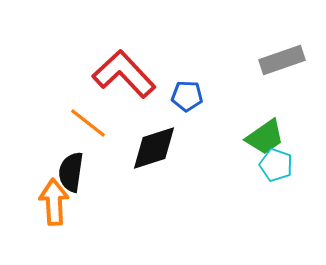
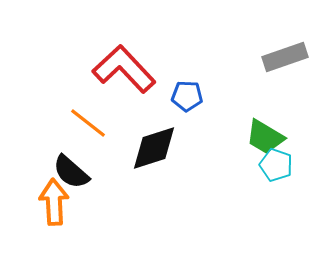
gray rectangle: moved 3 px right, 3 px up
red L-shape: moved 5 px up
green trapezoid: rotated 66 degrees clockwise
black semicircle: rotated 57 degrees counterclockwise
